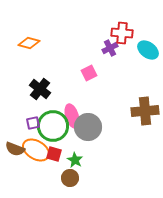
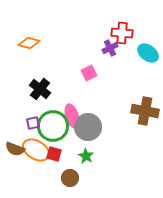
cyan ellipse: moved 3 px down
brown cross: rotated 16 degrees clockwise
green star: moved 11 px right, 4 px up
